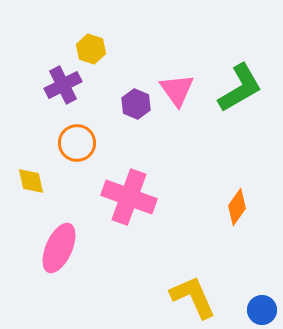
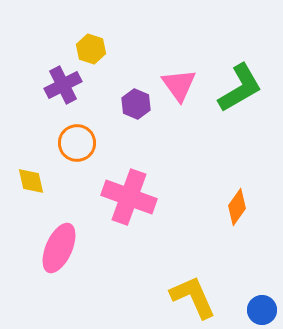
pink triangle: moved 2 px right, 5 px up
